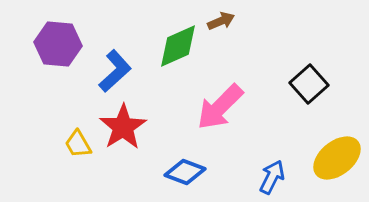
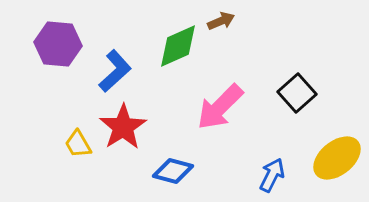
black square: moved 12 px left, 9 px down
blue diamond: moved 12 px left, 1 px up; rotated 6 degrees counterclockwise
blue arrow: moved 2 px up
